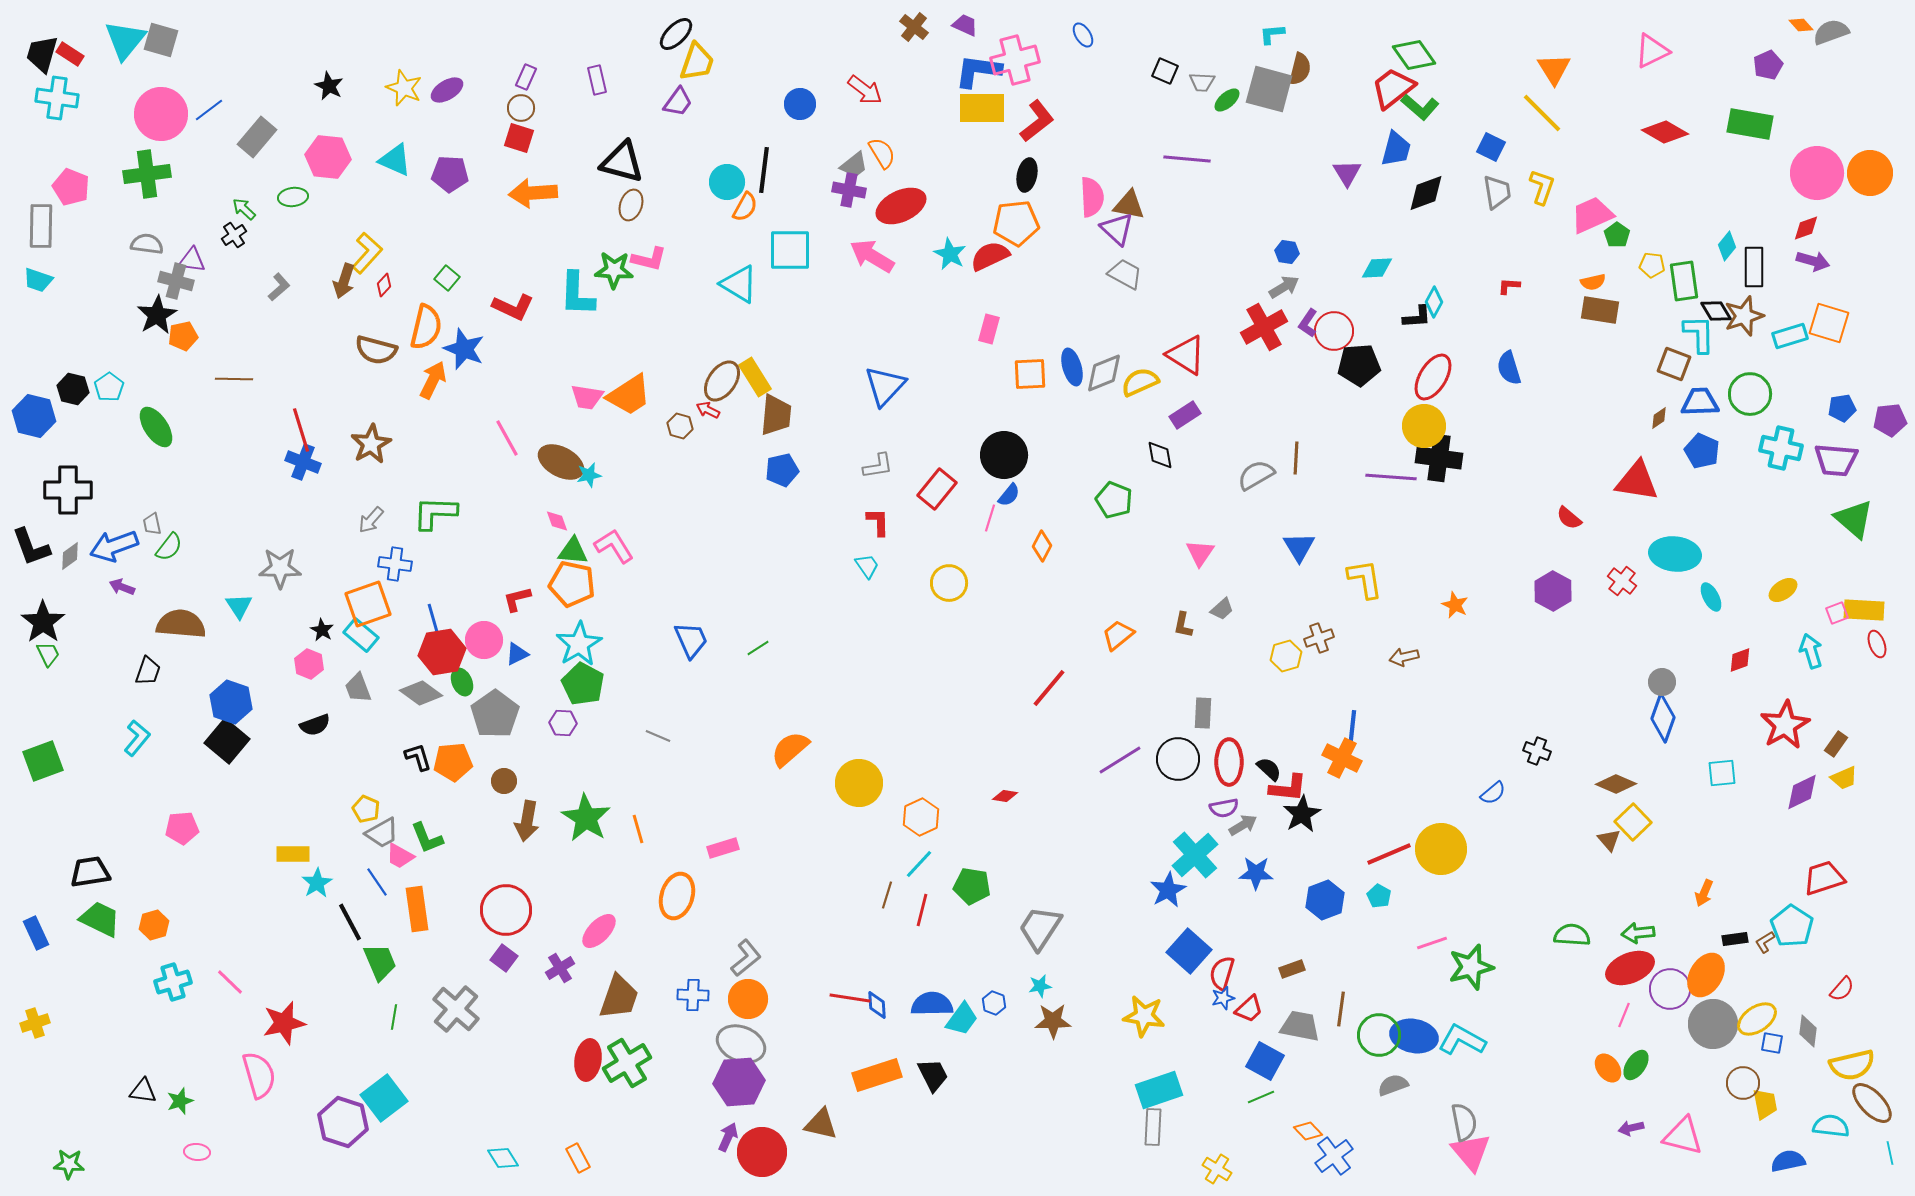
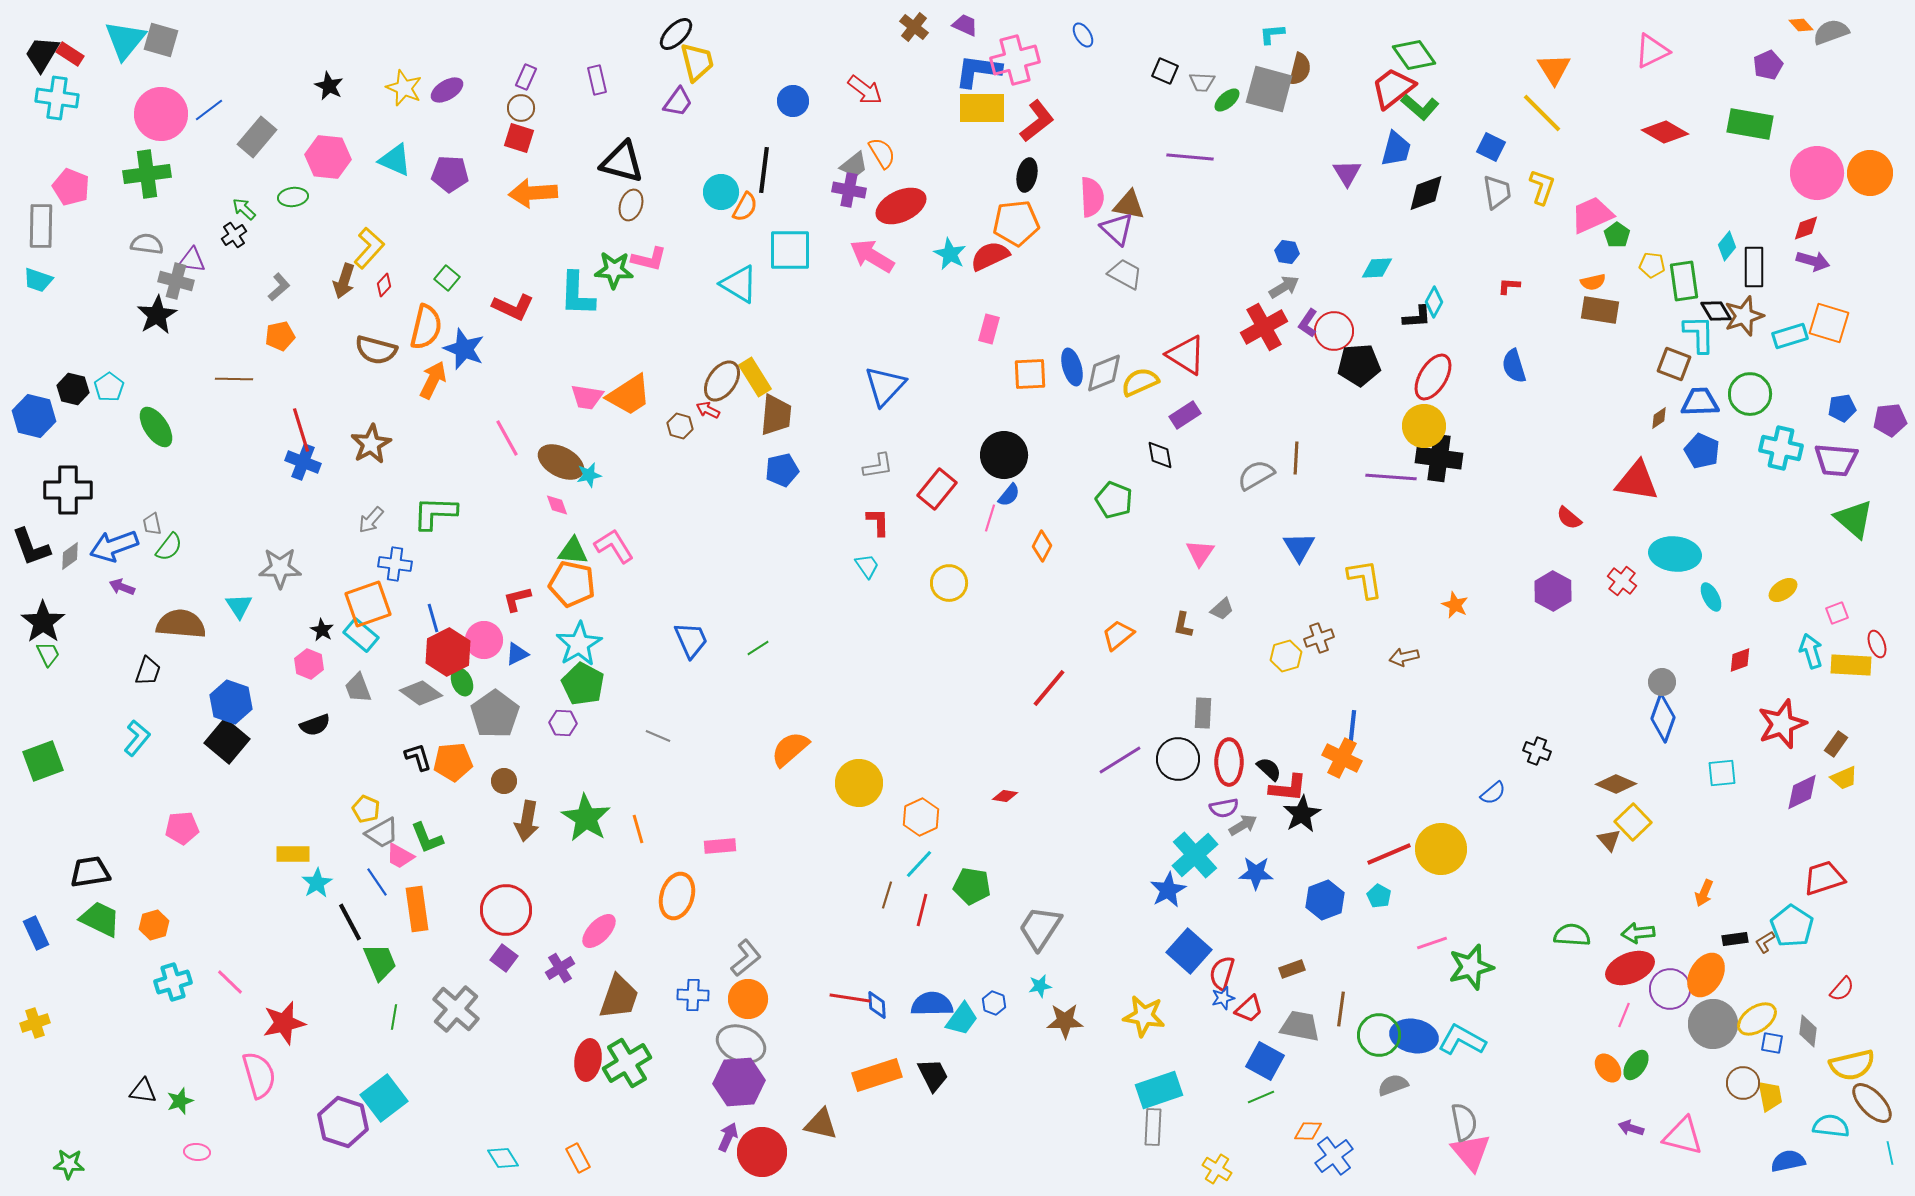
black trapezoid at (42, 54): rotated 15 degrees clockwise
yellow trapezoid at (697, 62): rotated 33 degrees counterclockwise
blue circle at (800, 104): moved 7 px left, 3 px up
purple line at (1187, 159): moved 3 px right, 2 px up
cyan circle at (727, 182): moved 6 px left, 10 px down
yellow L-shape at (367, 253): moved 2 px right, 5 px up
orange pentagon at (183, 336): moved 97 px right
blue semicircle at (1509, 368): moved 5 px right, 2 px up
pink diamond at (557, 521): moved 16 px up
yellow rectangle at (1864, 610): moved 13 px left, 55 px down
red hexagon at (442, 652): moved 6 px right; rotated 18 degrees counterclockwise
red star at (1785, 725): moved 3 px left, 1 px up; rotated 9 degrees clockwise
pink rectangle at (723, 848): moved 3 px left, 2 px up; rotated 12 degrees clockwise
brown star at (1053, 1021): moved 12 px right
yellow trapezoid at (1765, 1104): moved 5 px right, 8 px up
purple arrow at (1631, 1128): rotated 30 degrees clockwise
orange diamond at (1308, 1131): rotated 44 degrees counterclockwise
